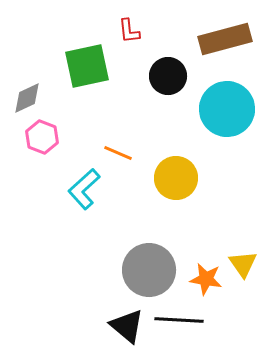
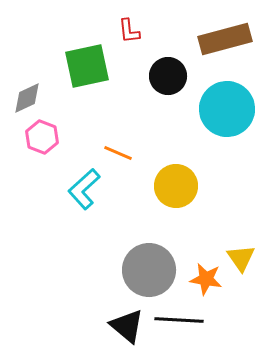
yellow circle: moved 8 px down
yellow triangle: moved 2 px left, 6 px up
